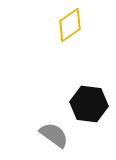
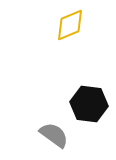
yellow diamond: rotated 12 degrees clockwise
